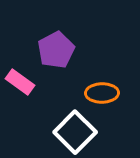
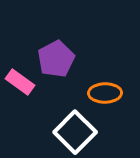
purple pentagon: moved 9 px down
orange ellipse: moved 3 px right
